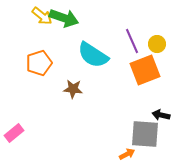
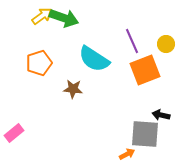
yellow arrow: rotated 75 degrees counterclockwise
yellow circle: moved 9 px right
cyan semicircle: moved 1 px right, 4 px down
